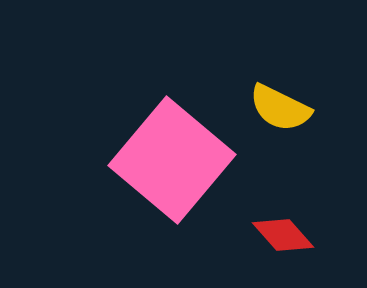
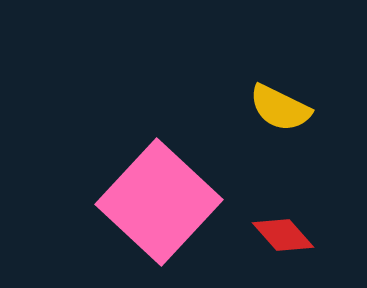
pink square: moved 13 px left, 42 px down; rotated 3 degrees clockwise
